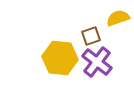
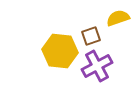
yellow hexagon: moved 7 px up
purple cross: moved 4 px down; rotated 24 degrees clockwise
